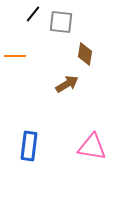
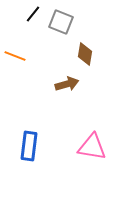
gray square: rotated 15 degrees clockwise
orange line: rotated 20 degrees clockwise
brown arrow: rotated 15 degrees clockwise
